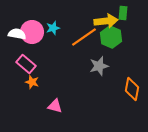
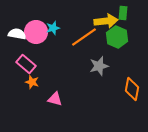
pink circle: moved 4 px right
green hexagon: moved 6 px right
pink triangle: moved 7 px up
